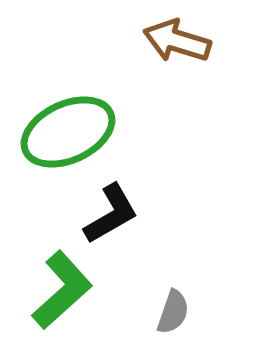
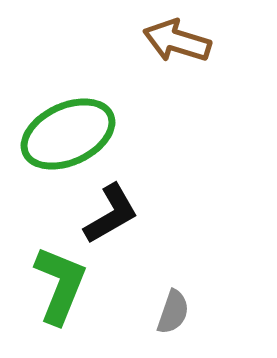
green ellipse: moved 2 px down
green L-shape: moved 2 px left, 5 px up; rotated 26 degrees counterclockwise
